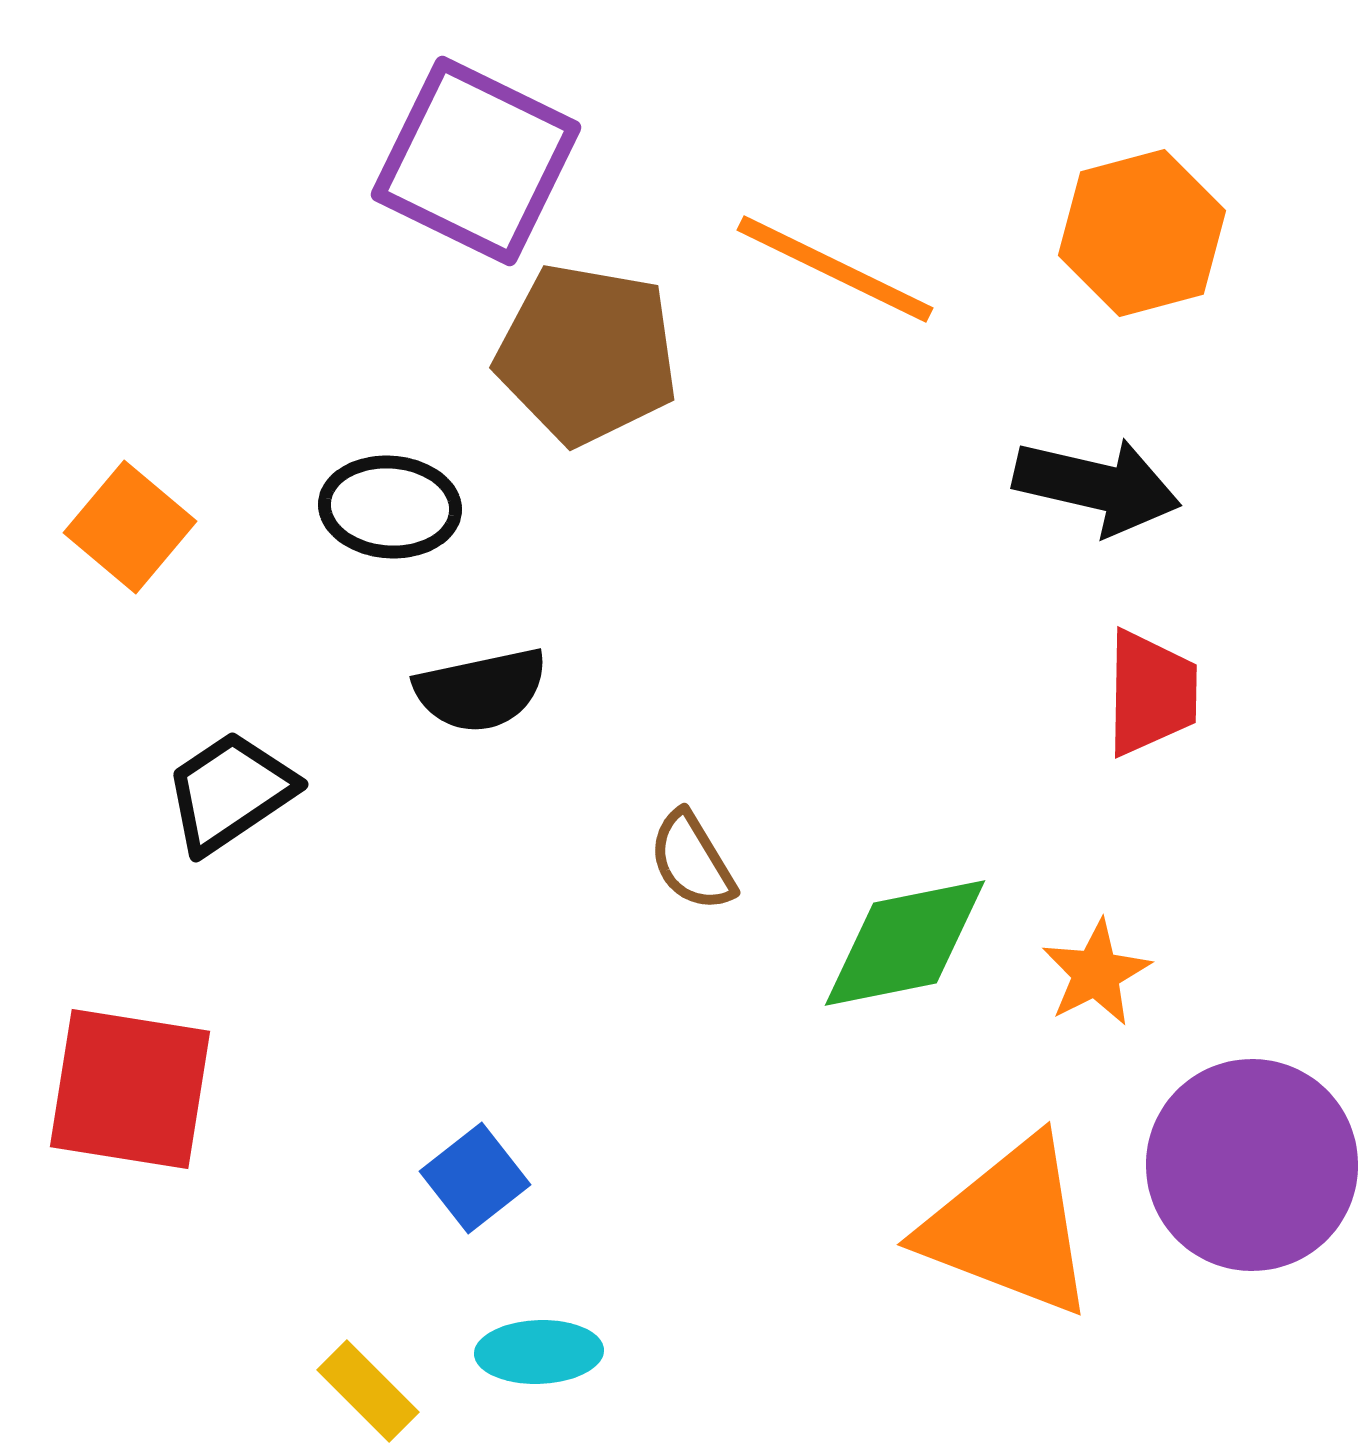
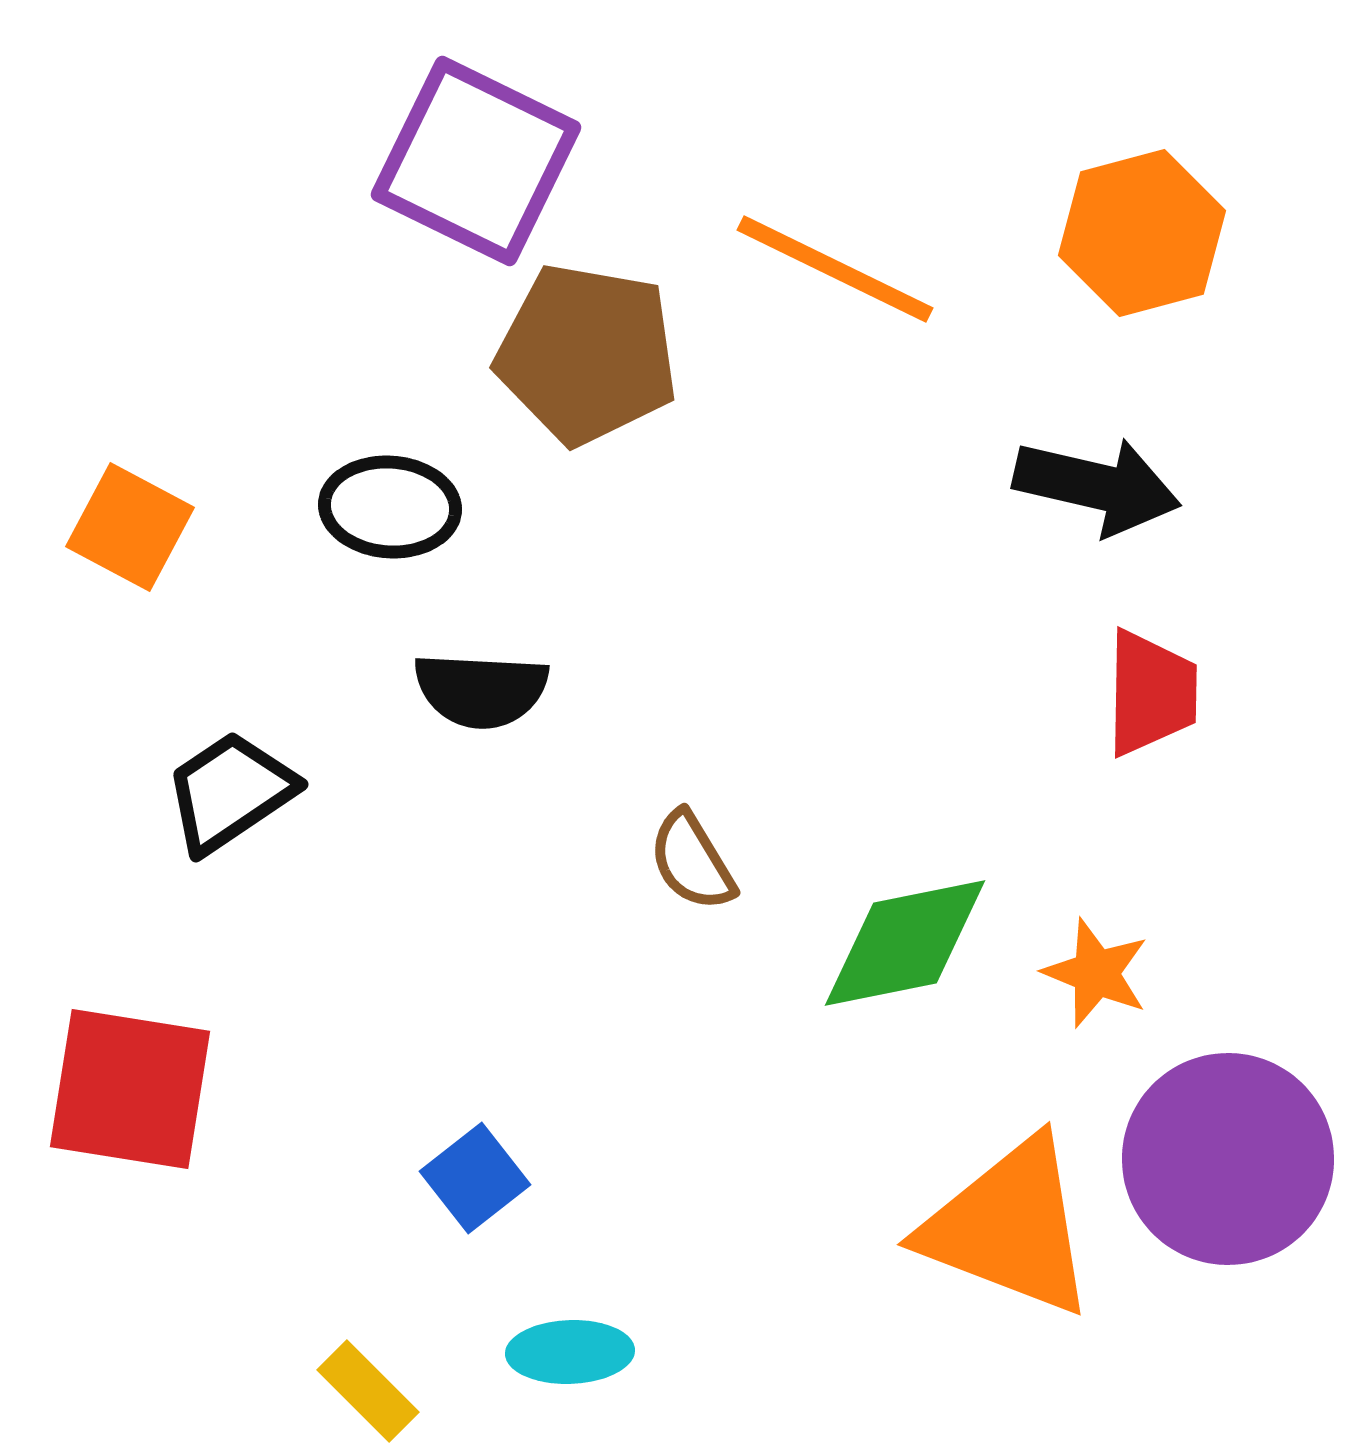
orange square: rotated 12 degrees counterclockwise
black semicircle: rotated 15 degrees clockwise
orange star: rotated 23 degrees counterclockwise
purple circle: moved 24 px left, 6 px up
cyan ellipse: moved 31 px right
